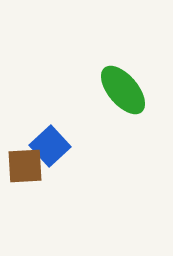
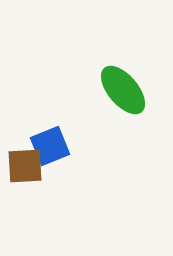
blue square: rotated 21 degrees clockwise
